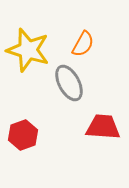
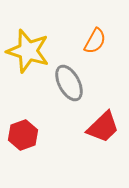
orange semicircle: moved 12 px right, 3 px up
yellow star: moved 1 px down
red trapezoid: rotated 132 degrees clockwise
